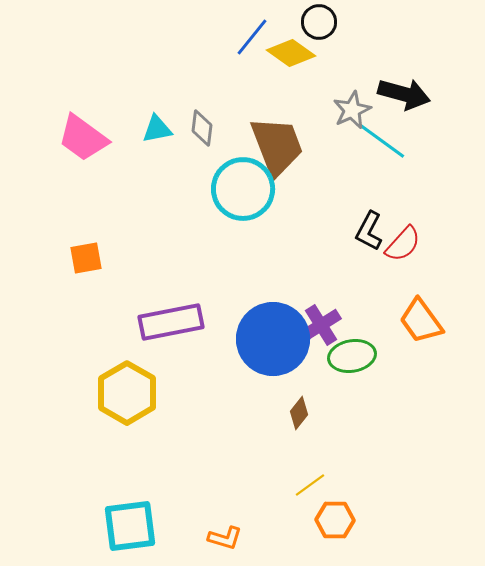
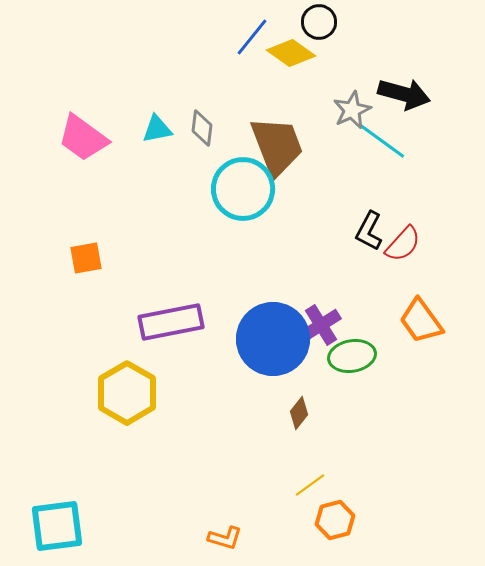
orange hexagon: rotated 15 degrees counterclockwise
cyan square: moved 73 px left
